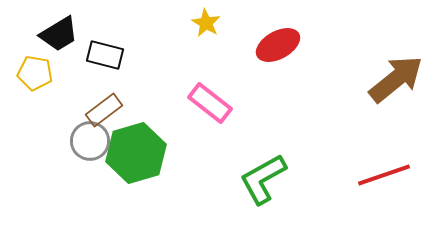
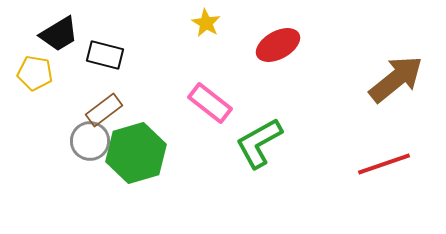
red line: moved 11 px up
green L-shape: moved 4 px left, 36 px up
